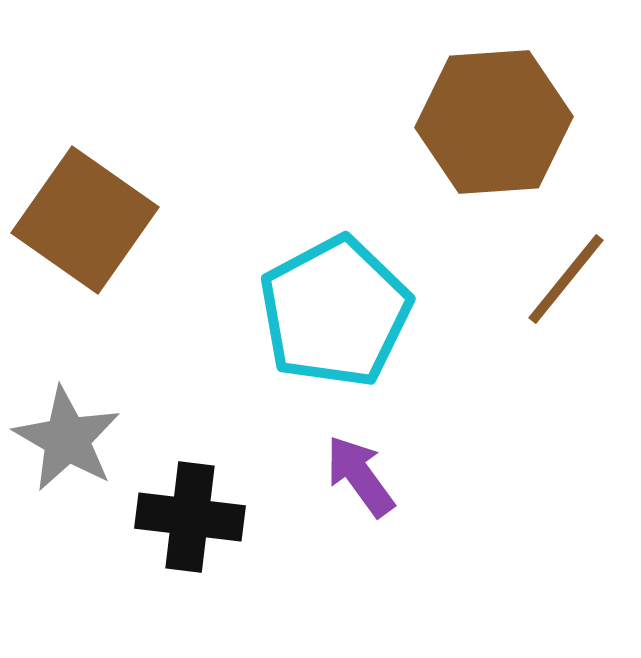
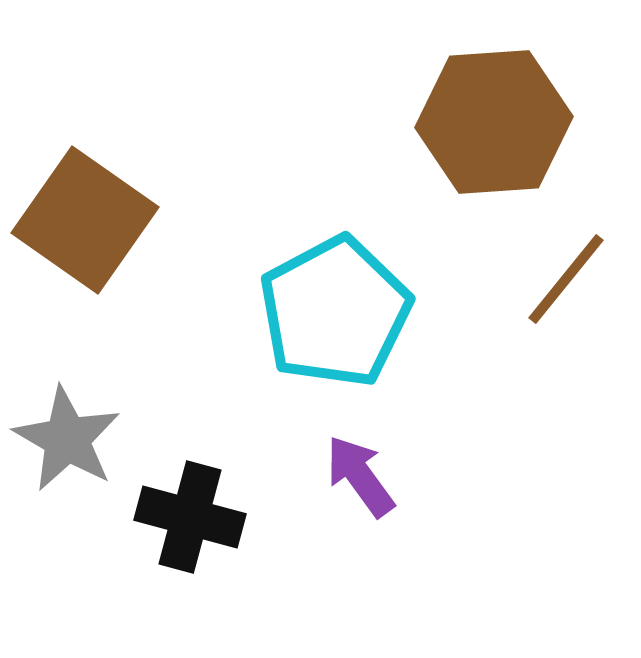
black cross: rotated 8 degrees clockwise
